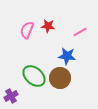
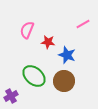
red star: moved 16 px down
pink line: moved 3 px right, 8 px up
blue star: moved 1 px up; rotated 12 degrees clockwise
brown circle: moved 4 px right, 3 px down
